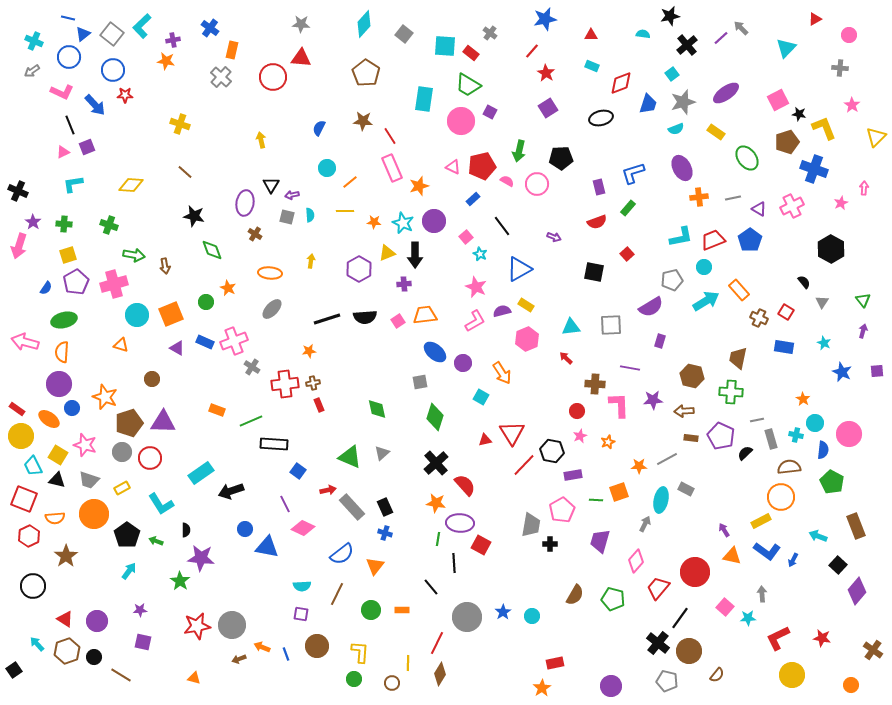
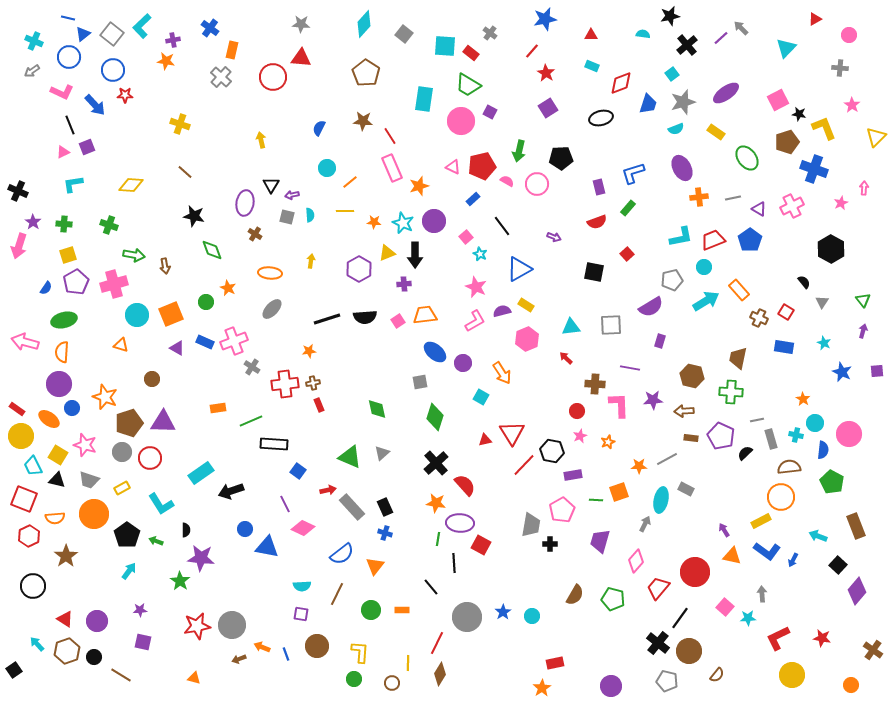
orange rectangle at (217, 410): moved 1 px right, 2 px up; rotated 28 degrees counterclockwise
